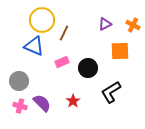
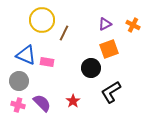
blue triangle: moved 8 px left, 9 px down
orange square: moved 11 px left, 2 px up; rotated 18 degrees counterclockwise
pink rectangle: moved 15 px left; rotated 32 degrees clockwise
black circle: moved 3 px right
pink cross: moved 2 px left, 1 px up
